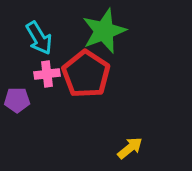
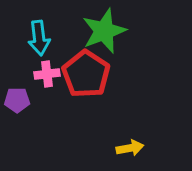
cyan arrow: rotated 24 degrees clockwise
yellow arrow: rotated 28 degrees clockwise
